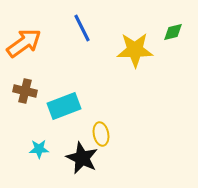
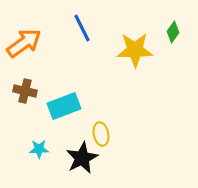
green diamond: rotated 40 degrees counterclockwise
black star: rotated 20 degrees clockwise
